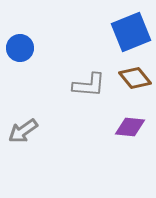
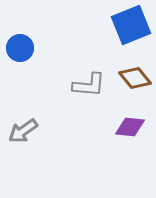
blue square: moved 7 px up
